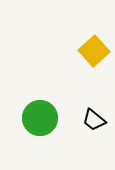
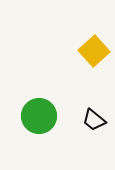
green circle: moved 1 px left, 2 px up
